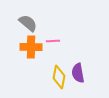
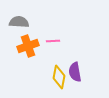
gray semicircle: moved 9 px left, 1 px up; rotated 36 degrees counterclockwise
orange cross: moved 3 px left, 1 px up; rotated 20 degrees counterclockwise
purple semicircle: moved 3 px left, 1 px up
